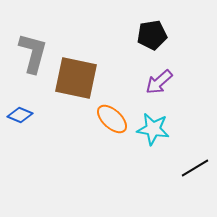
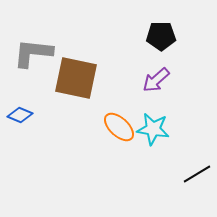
black pentagon: moved 9 px right, 1 px down; rotated 8 degrees clockwise
gray L-shape: rotated 99 degrees counterclockwise
purple arrow: moved 3 px left, 2 px up
orange ellipse: moved 7 px right, 8 px down
black line: moved 2 px right, 6 px down
